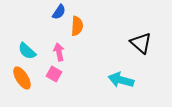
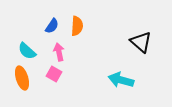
blue semicircle: moved 7 px left, 14 px down
black triangle: moved 1 px up
orange ellipse: rotated 15 degrees clockwise
